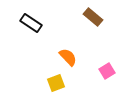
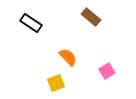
brown rectangle: moved 2 px left
